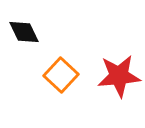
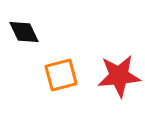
orange square: rotated 32 degrees clockwise
